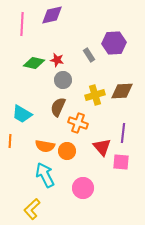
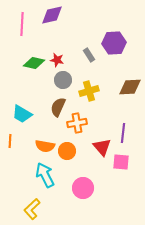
brown diamond: moved 8 px right, 4 px up
yellow cross: moved 6 px left, 4 px up
orange cross: moved 1 px left; rotated 30 degrees counterclockwise
